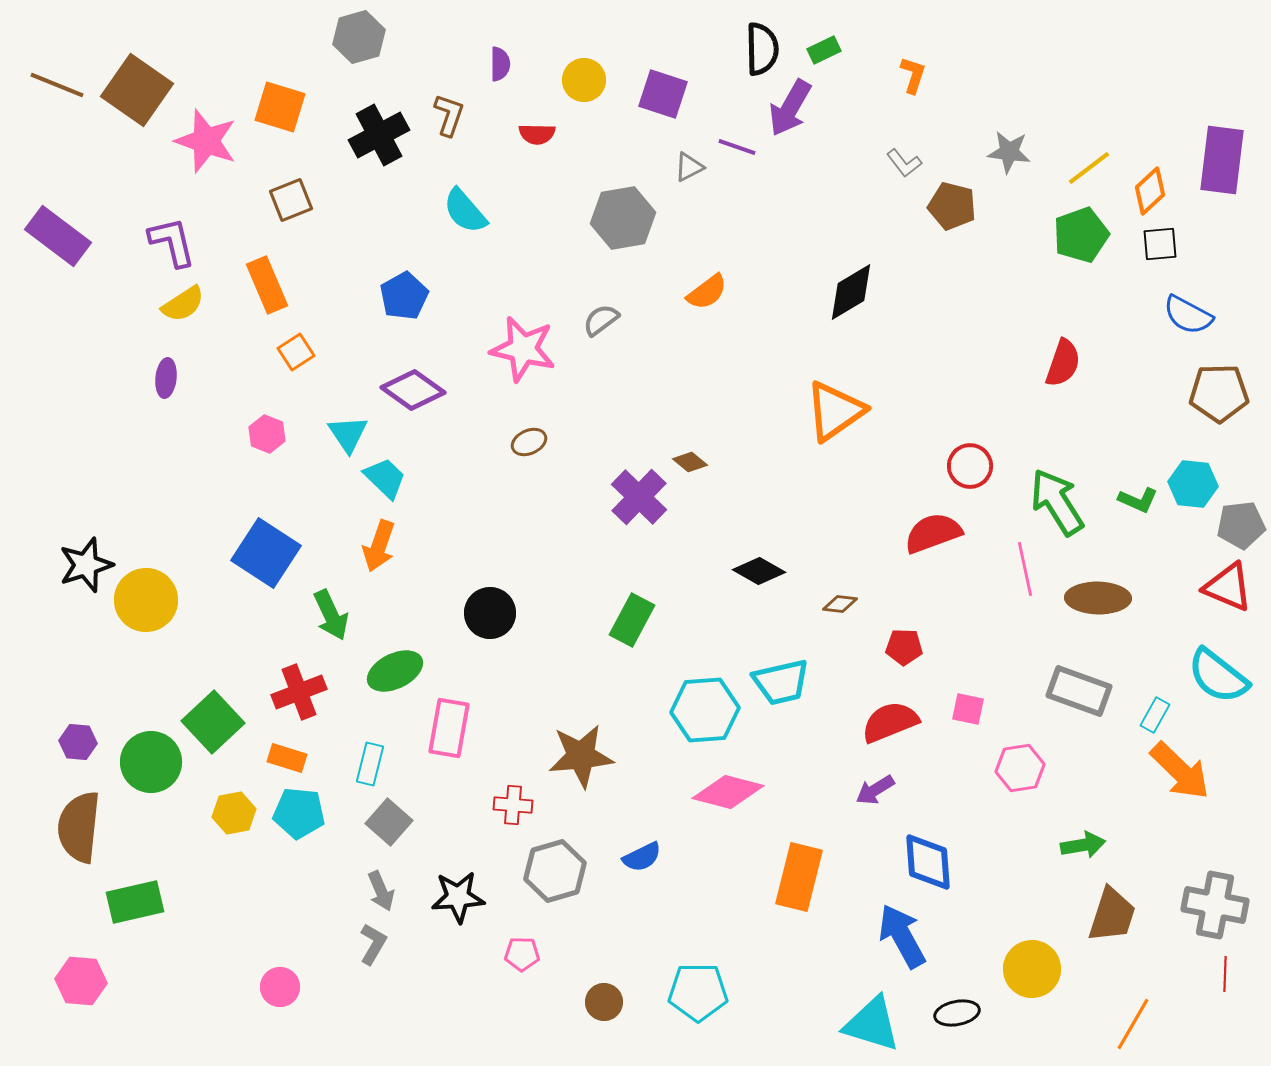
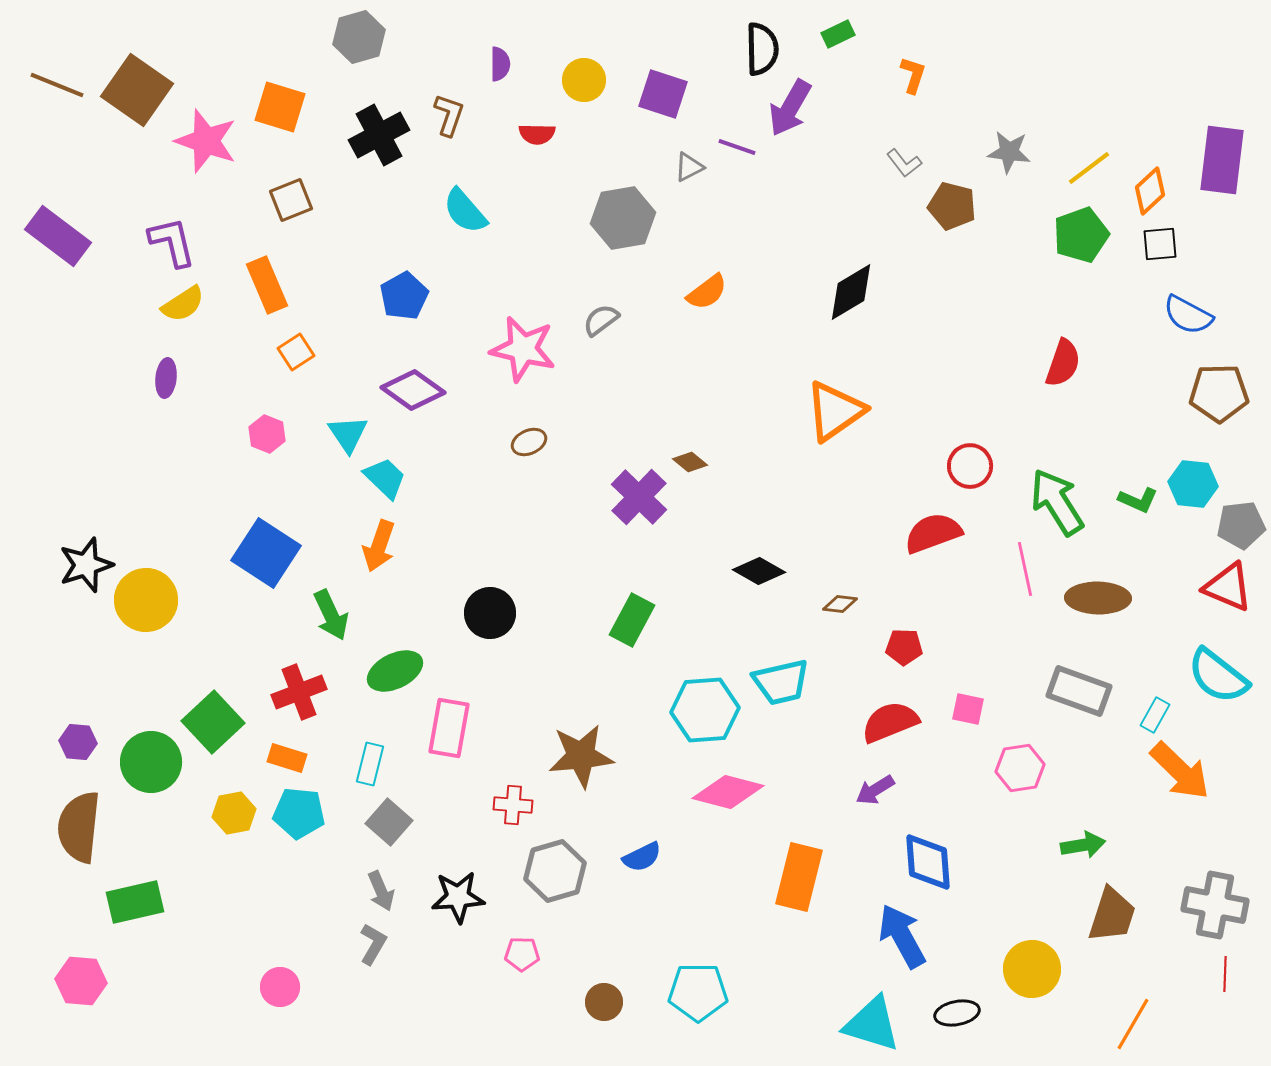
green rectangle at (824, 50): moved 14 px right, 16 px up
